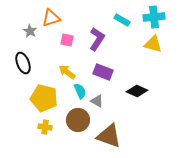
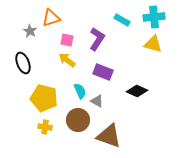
yellow arrow: moved 12 px up
